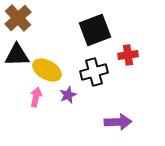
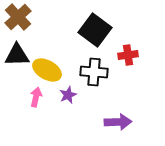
brown cross: moved 1 px up
black square: rotated 32 degrees counterclockwise
black cross: rotated 20 degrees clockwise
